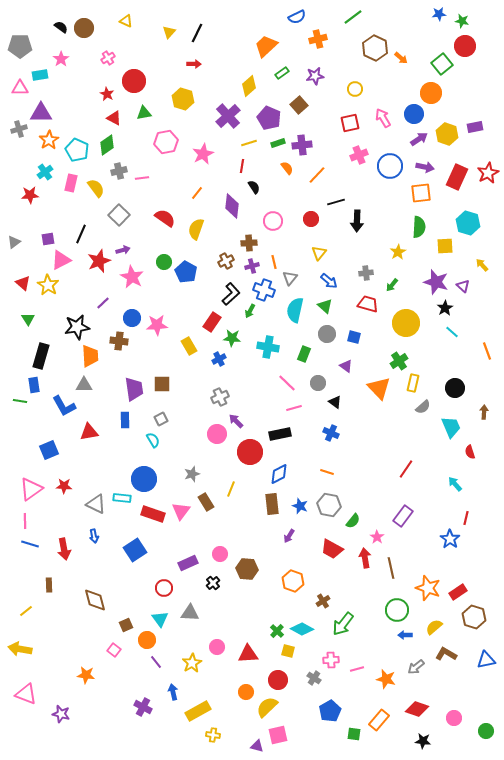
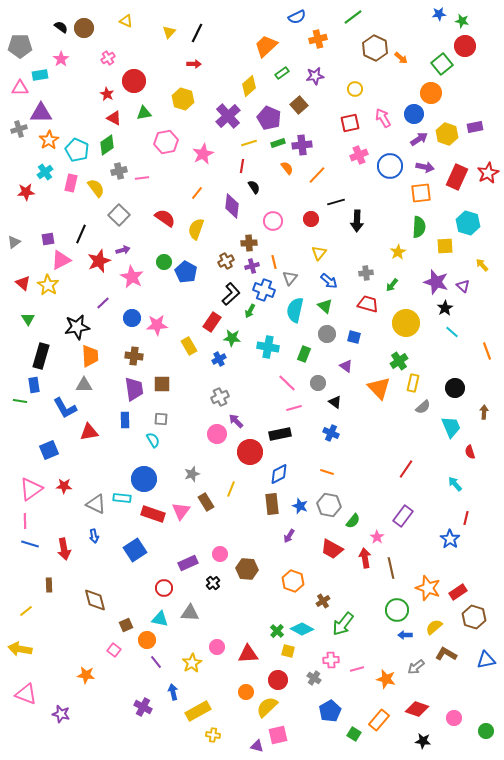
red star at (30, 195): moved 4 px left, 3 px up
brown cross at (119, 341): moved 15 px right, 15 px down
blue L-shape at (64, 406): moved 1 px right, 2 px down
gray square at (161, 419): rotated 32 degrees clockwise
cyan triangle at (160, 619): rotated 42 degrees counterclockwise
green square at (354, 734): rotated 24 degrees clockwise
